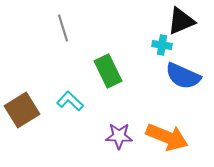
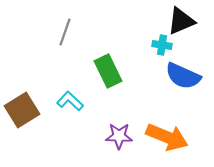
gray line: moved 2 px right, 4 px down; rotated 36 degrees clockwise
